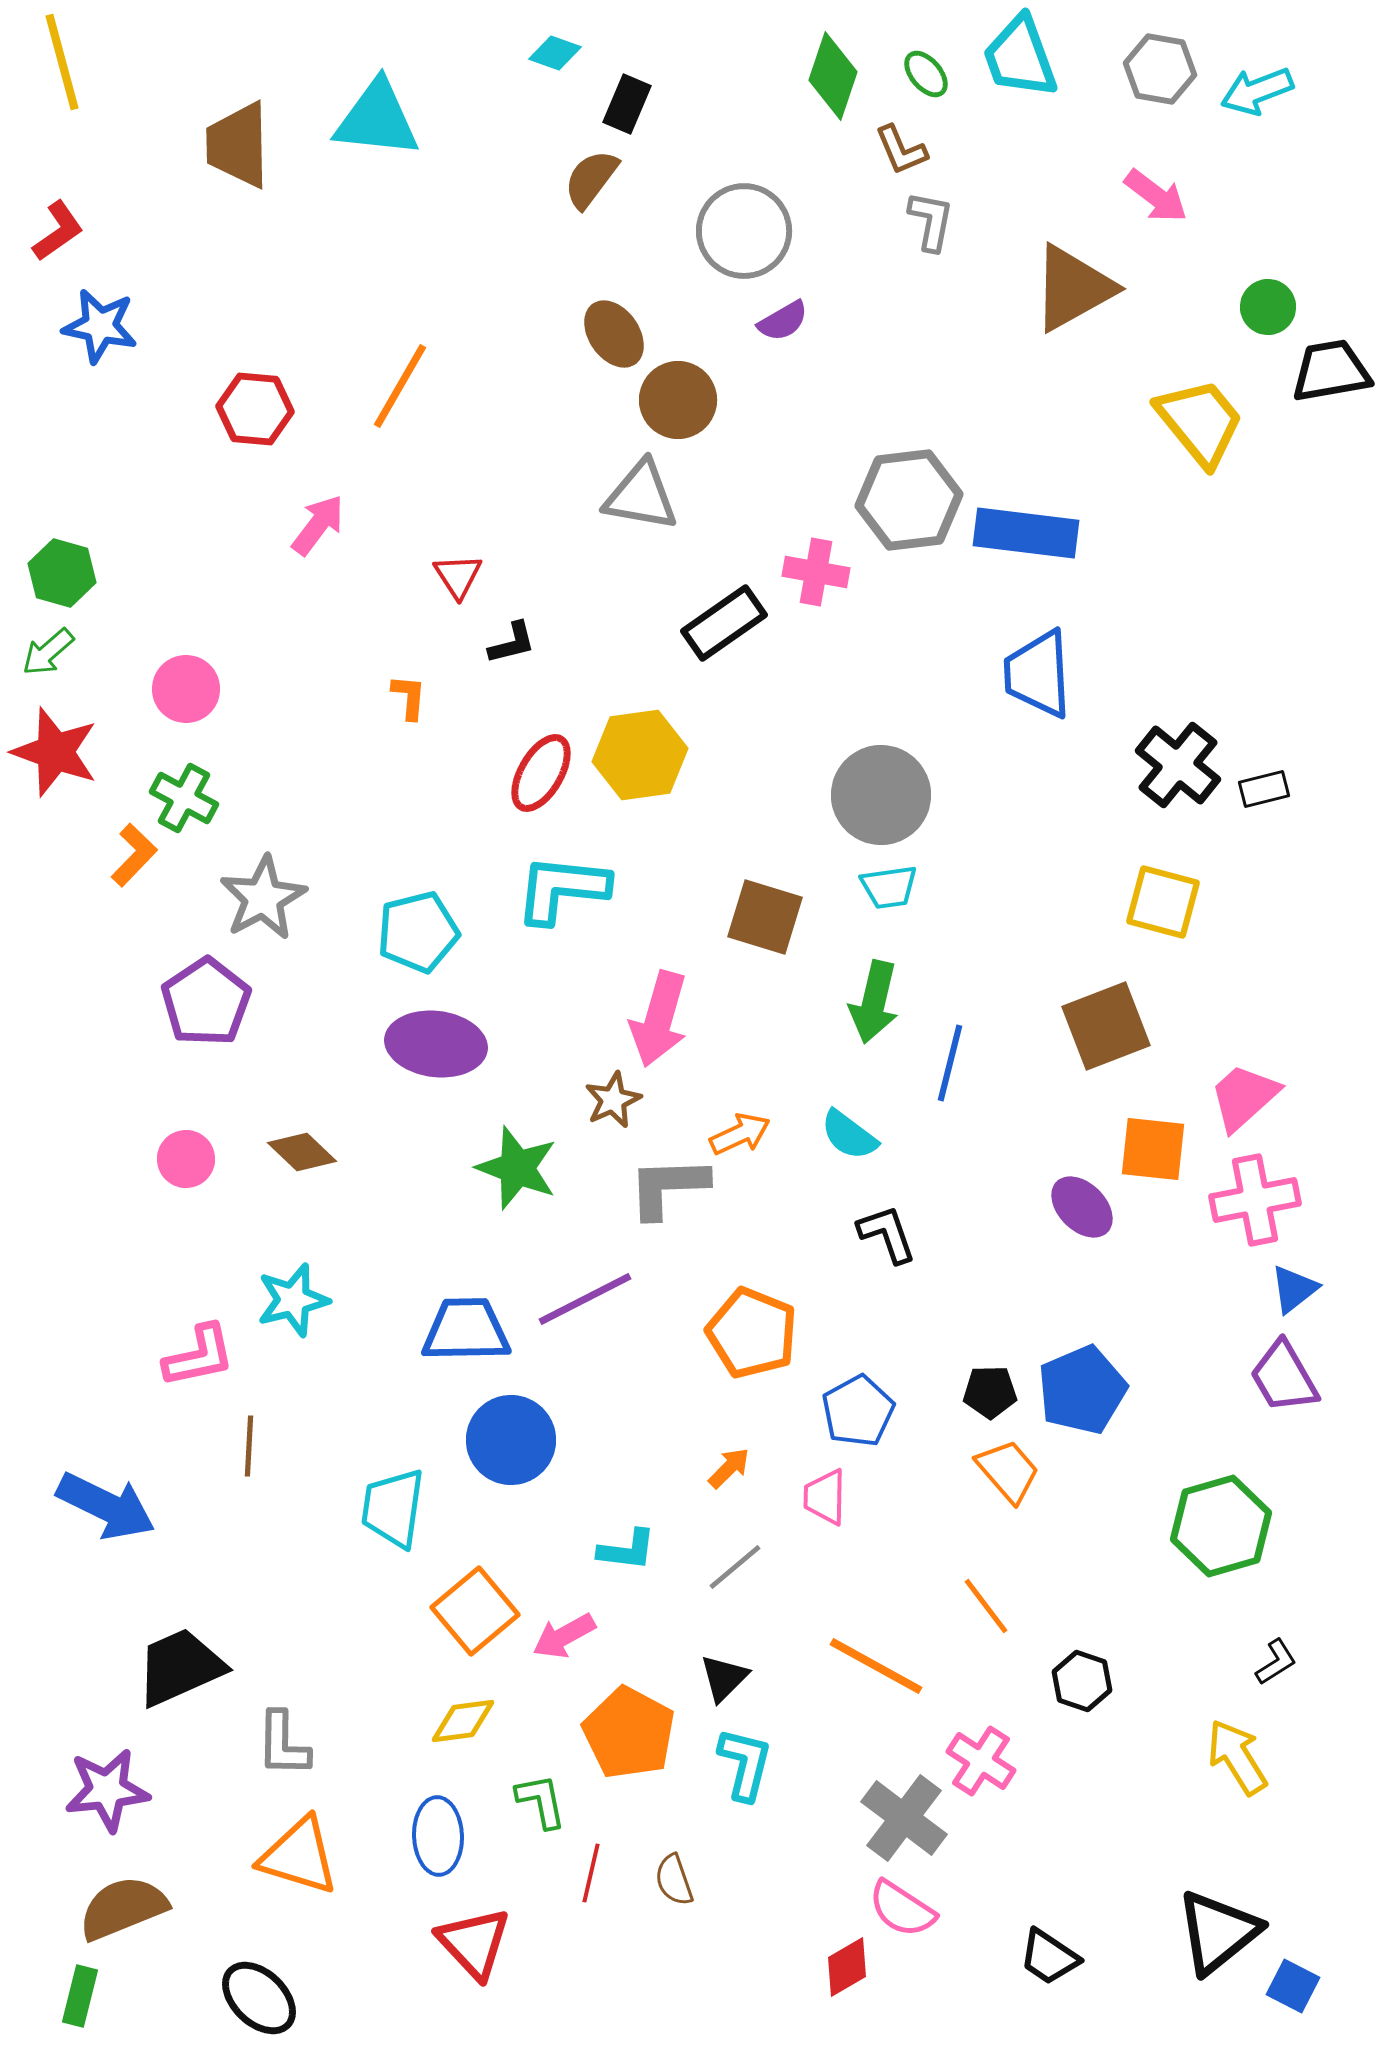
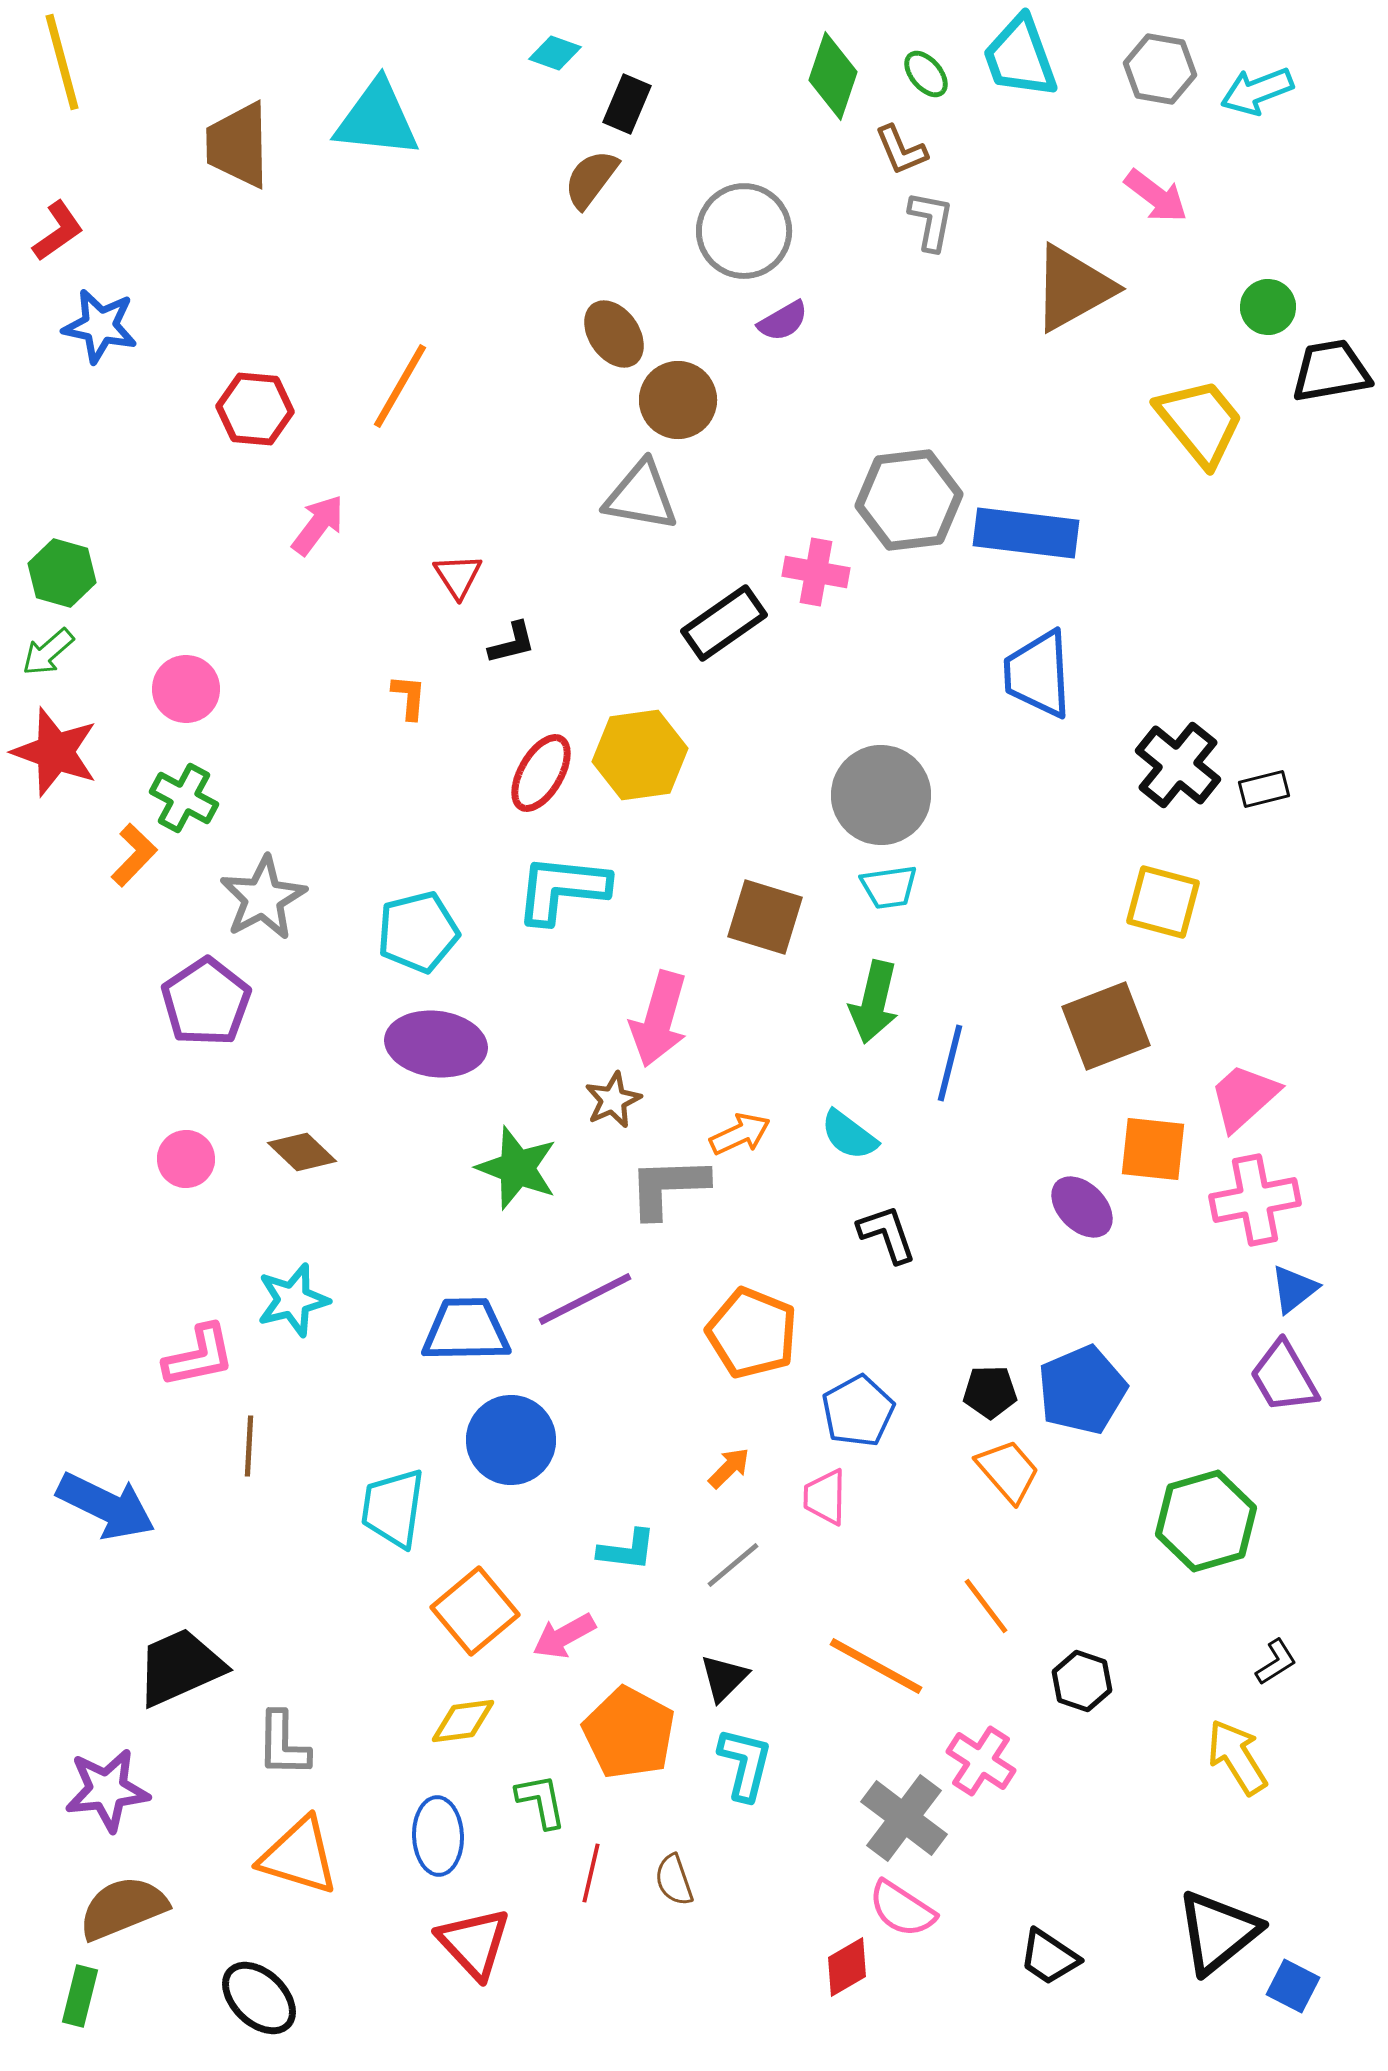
green hexagon at (1221, 1526): moved 15 px left, 5 px up
gray line at (735, 1567): moved 2 px left, 2 px up
